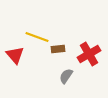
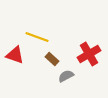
brown rectangle: moved 6 px left, 10 px down; rotated 48 degrees clockwise
red triangle: rotated 30 degrees counterclockwise
gray semicircle: rotated 28 degrees clockwise
